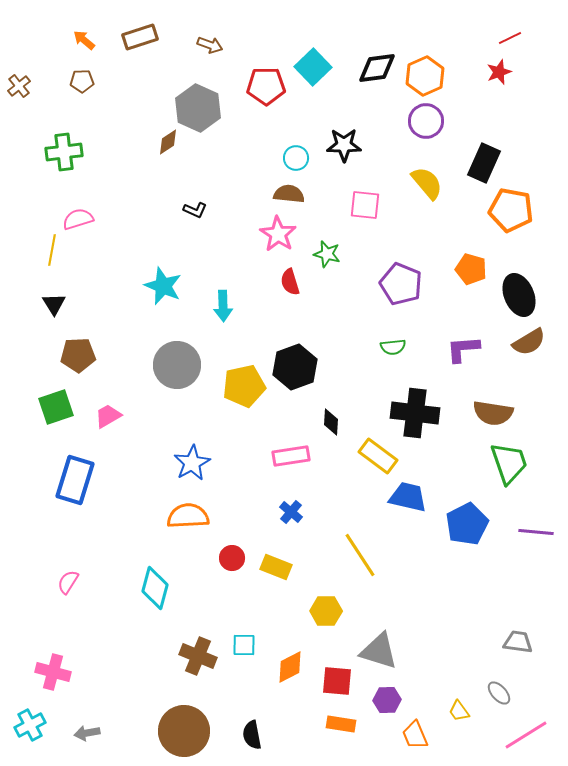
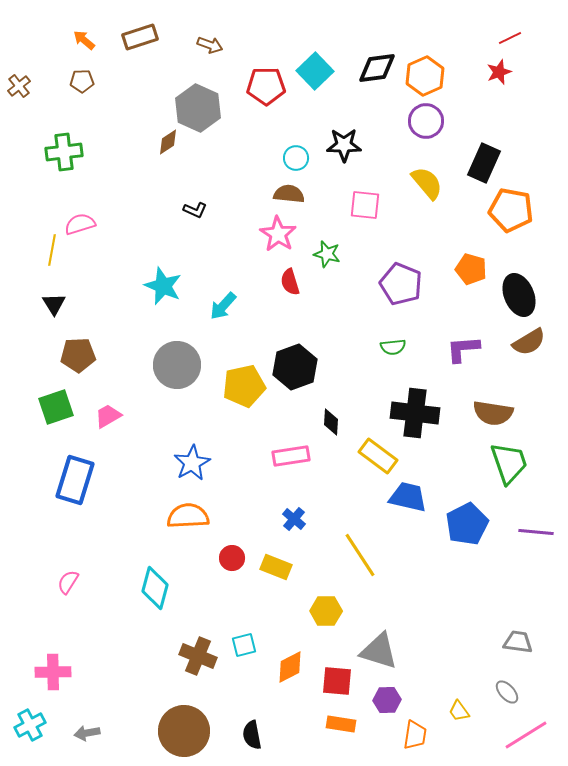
cyan square at (313, 67): moved 2 px right, 4 px down
pink semicircle at (78, 219): moved 2 px right, 5 px down
cyan arrow at (223, 306): rotated 44 degrees clockwise
blue cross at (291, 512): moved 3 px right, 7 px down
cyan square at (244, 645): rotated 15 degrees counterclockwise
pink cross at (53, 672): rotated 16 degrees counterclockwise
gray ellipse at (499, 693): moved 8 px right, 1 px up
orange trapezoid at (415, 735): rotated 148 degrees counterclockwise
